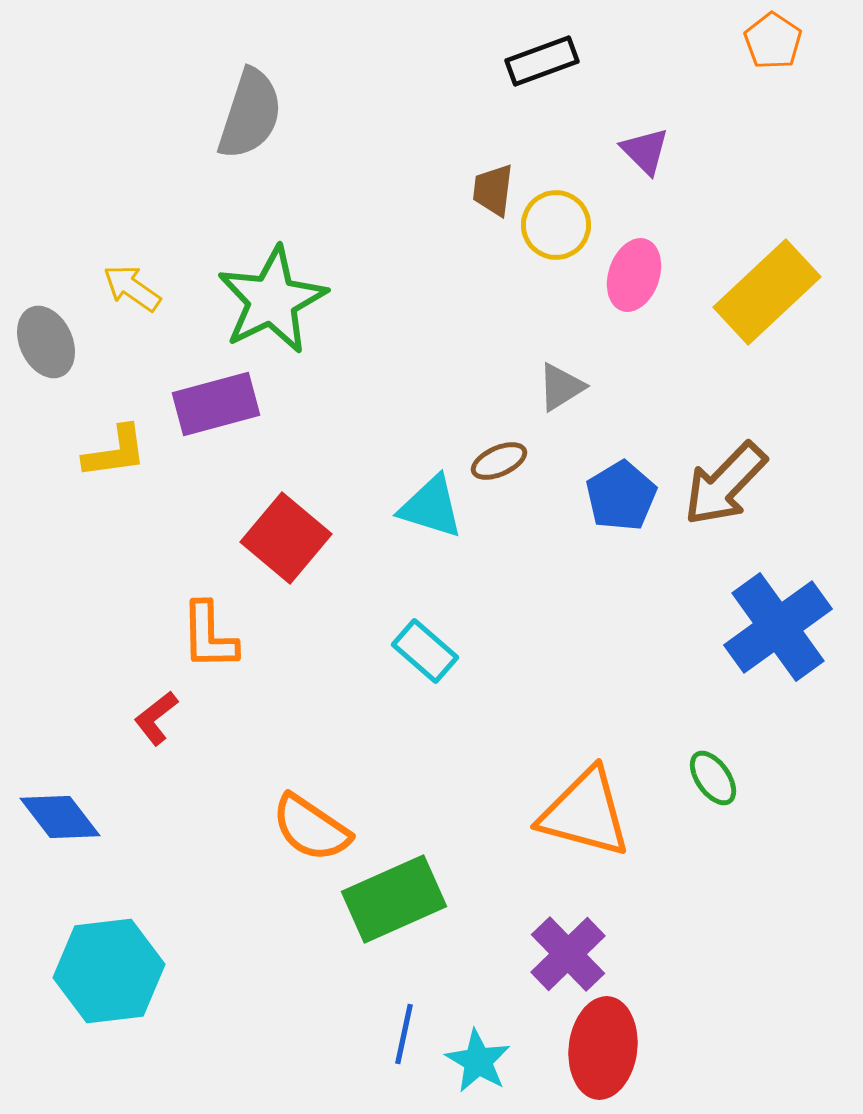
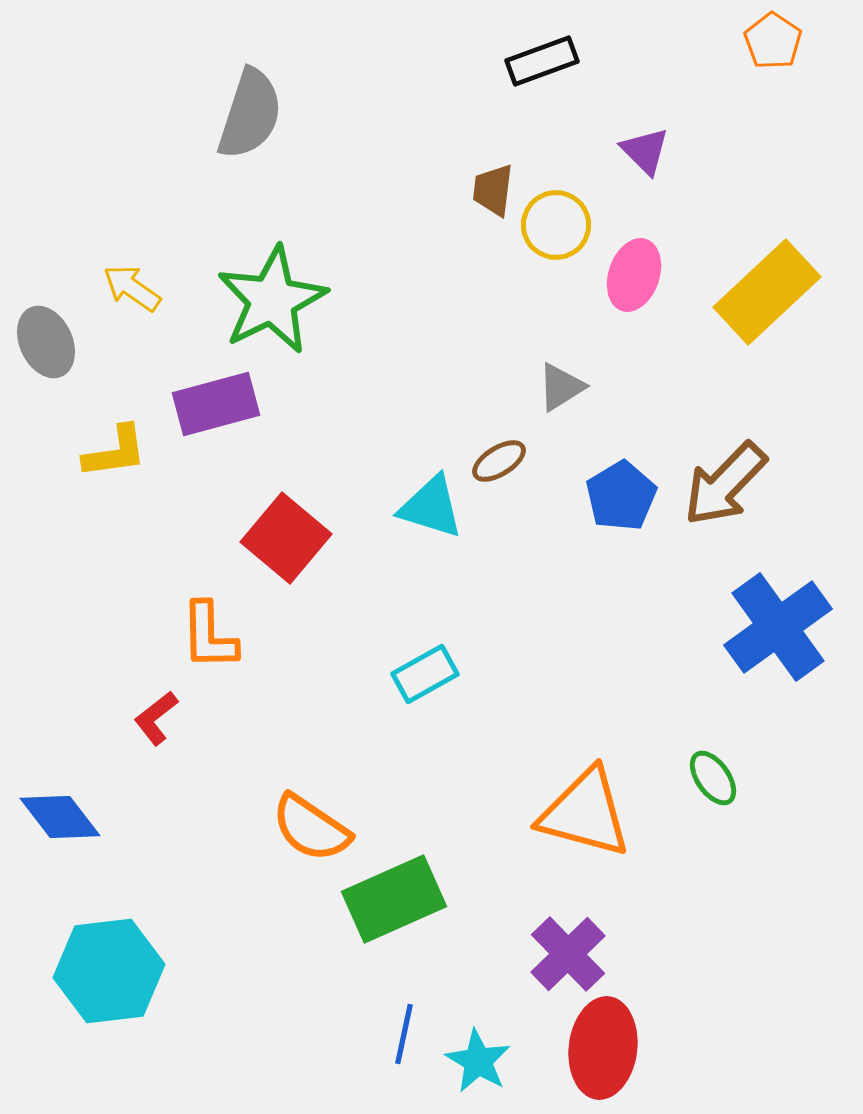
brown ellipse: rotated 8 degrees counterclockwise
cyan rectangle: moved 23 px down; rotated 70 degrees counterclockwise
